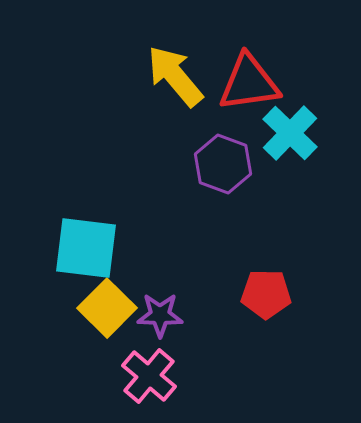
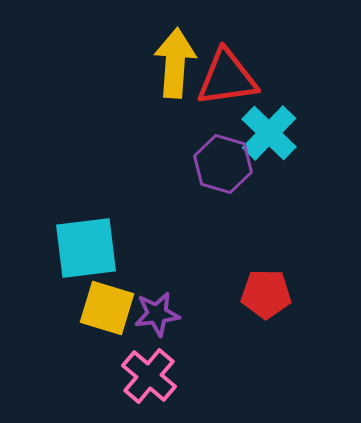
yellow arrow: moved 13 px up; rotated 44 degrees clockwise
red triangle: moved 22 px left, 5 px up
cyan cross: moved 21 px left
purple hexagon: rotated 4 degrees counterclockwise
cyan square: rotated 14 degrees counterclockwise
yellow square: rotated 28 degrees counterclockwise
purple star: moved 3 px left, 1 px up; rotated 9 degrees counterclockwise
